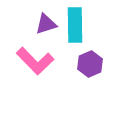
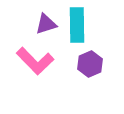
cyan rectangle: moved 2 px right
